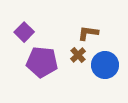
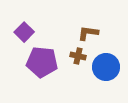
brown cross: moved 1 px down; rotated 35 degrees counterclockwise
blue circle: moved 1 px right, 2 px down
